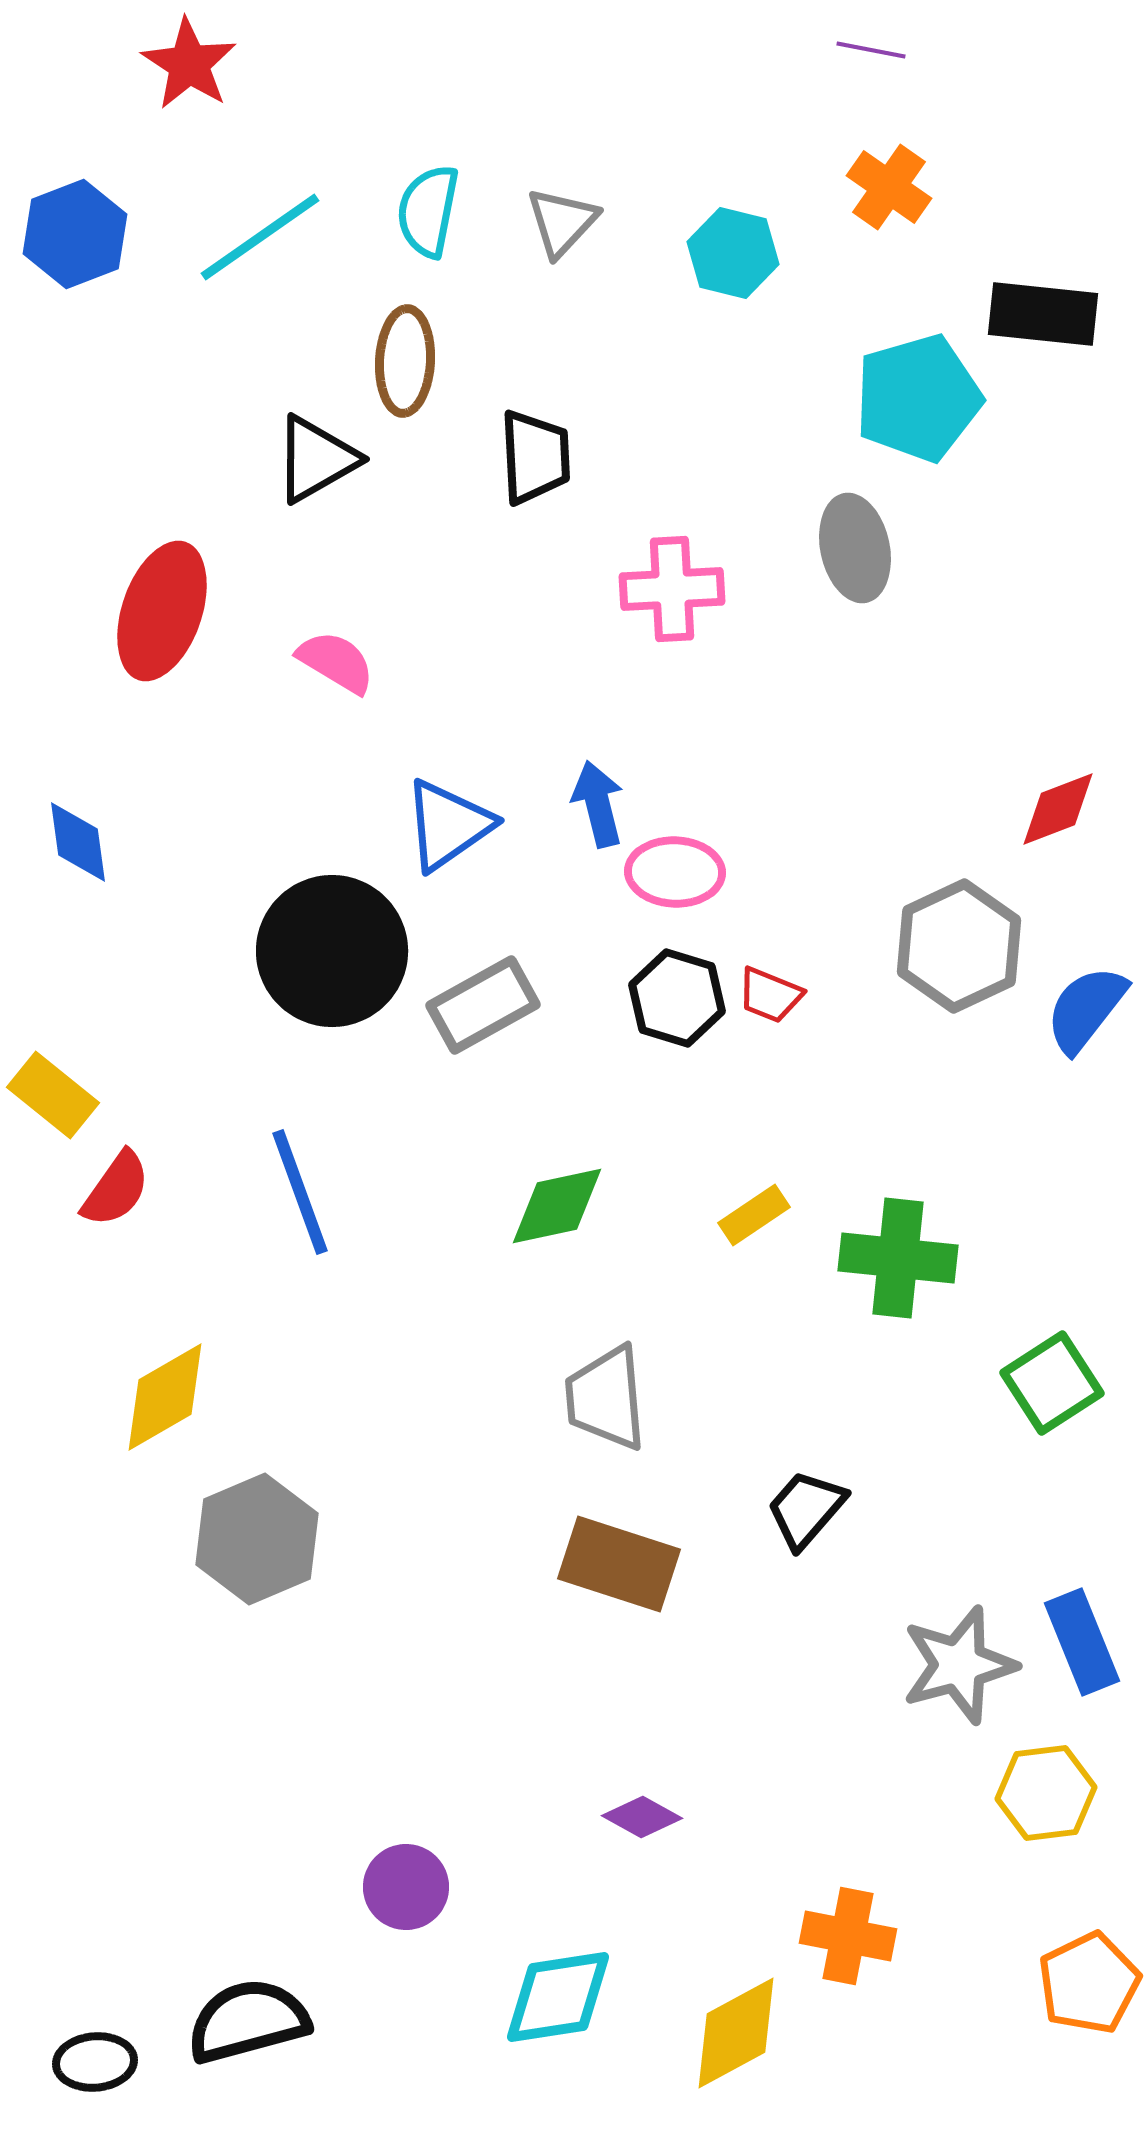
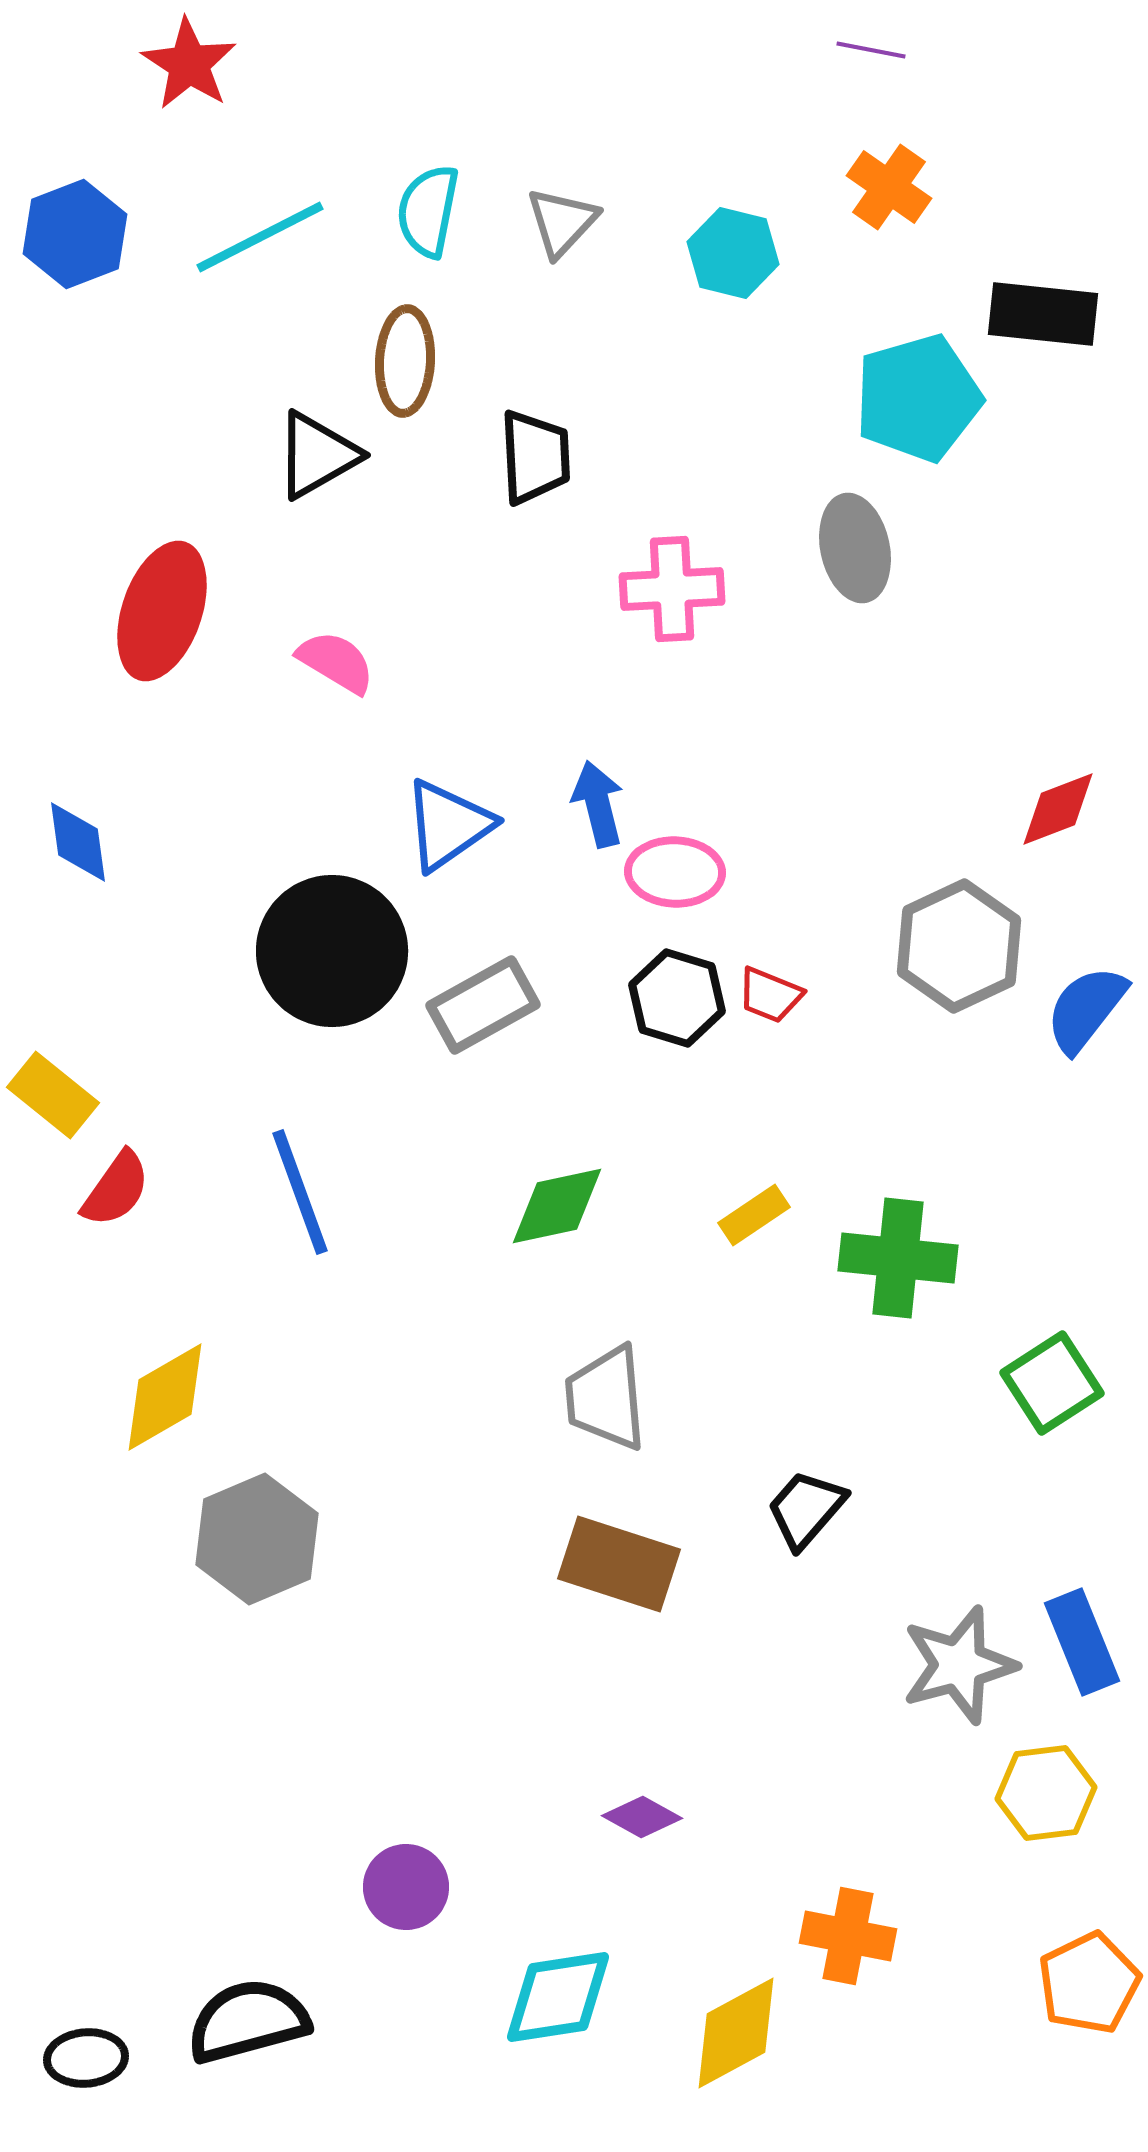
cyan line at (260, 237): rotated 8 degrees clockwise
black triangle at (316, 459): moved 1 px right, 4 px up
black ellipse at (95, 2062): moved 9 px left, 4 px up
